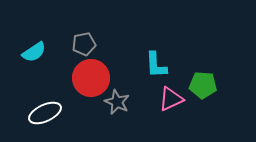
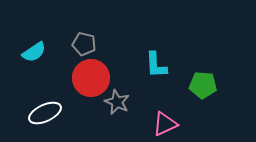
gray pentagon: rotated 25 degrees clockwise
pink triangle: moved 6 px left, 25 px down
